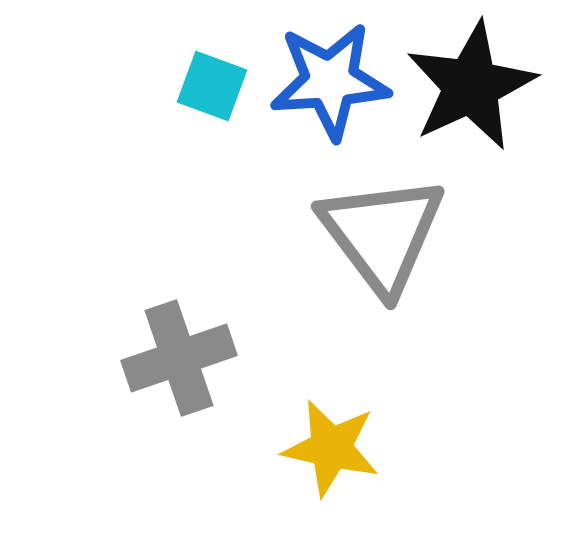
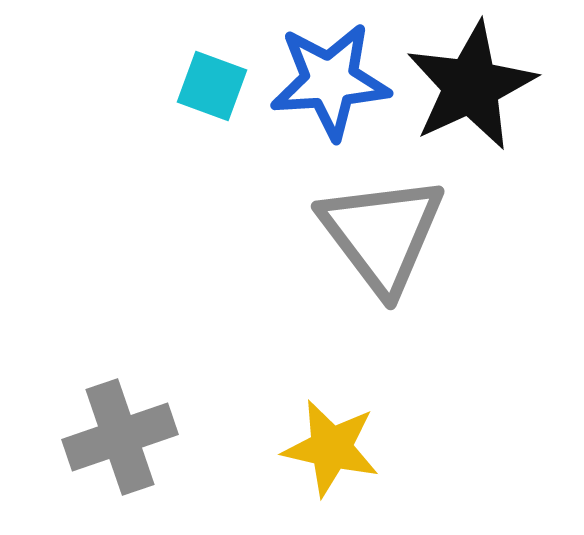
gray cross: moved 59 px left, 79 px down
